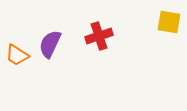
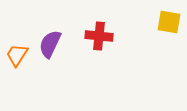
red cross: rotated 24 degrees clockwise
orange trapezoid: rotated 90 degrees clockwise
